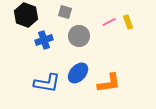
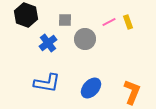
gray square: moved 8 px down; rotated 16 degrees counterclockwise
gray circle: moved 6 px right, 3 px down
blue cross: moved 4 px right, 3 px down; rotated 18 degrees counterclockwise
blue ellipse: moved 13 px right, 15 px down
orange L-shape: moved 23 px right, 9 px down; rotated 60 degrees counterclockwise
